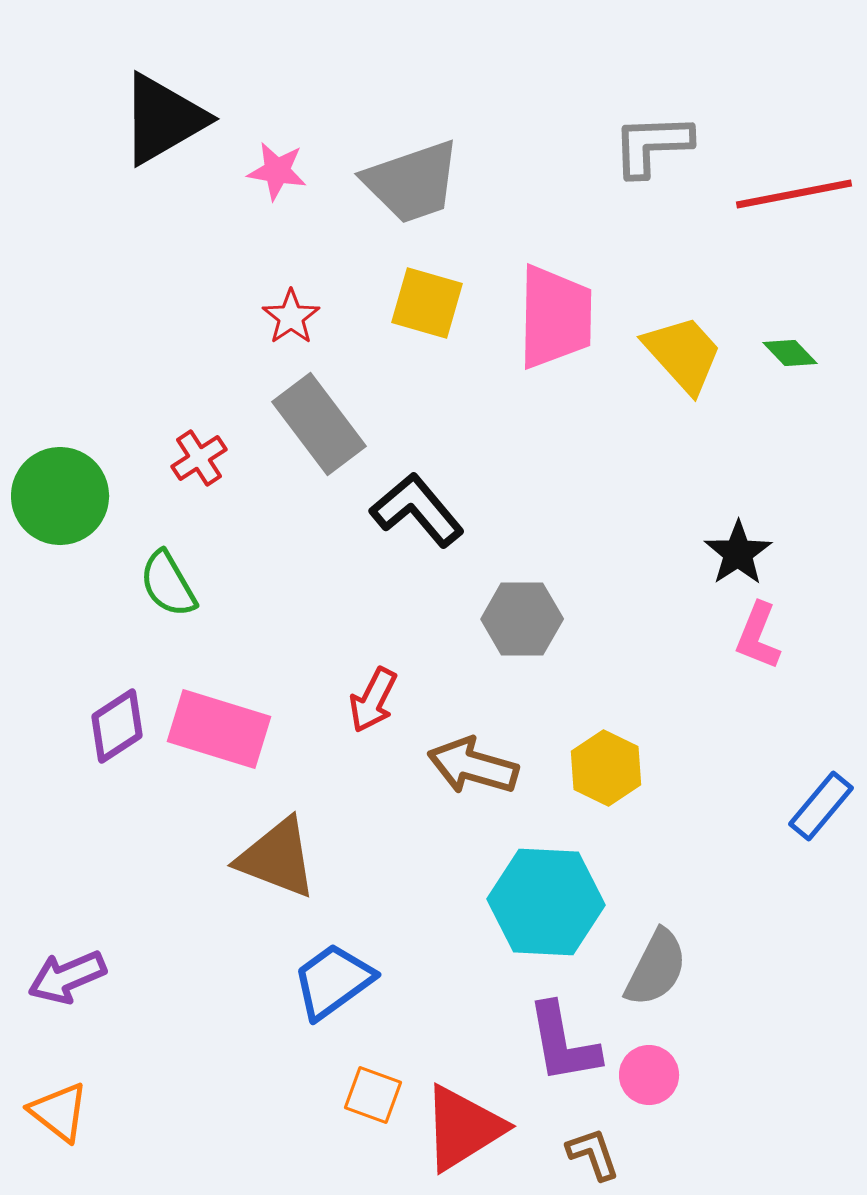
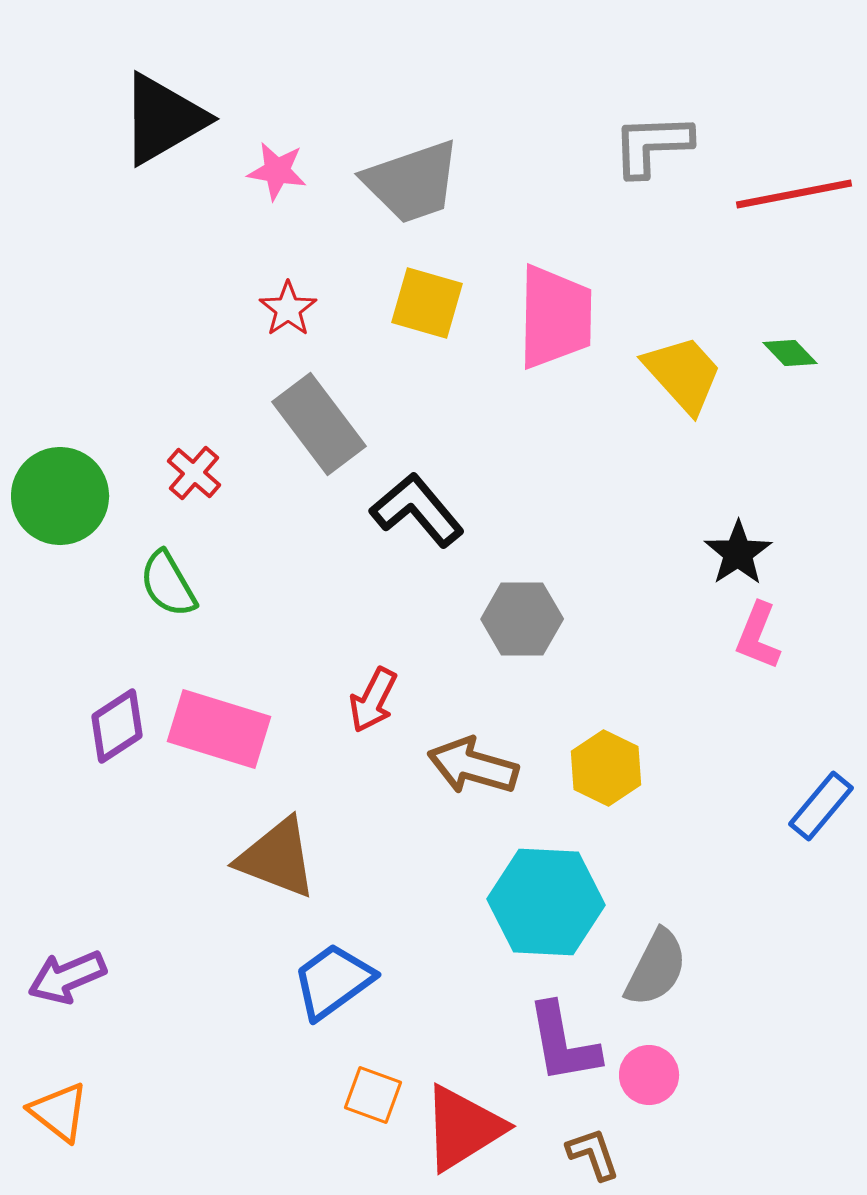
red star: moved 3 px left, 8 px up
yellow trapezoid: moved 20 px down
red cross: moved 5 px left, 15 px down; rotated 16 degrees counterclockwise
